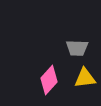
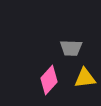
gray trapezoid: moved 6 px left
